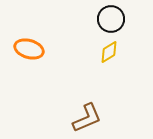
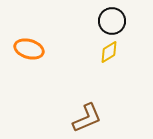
black circle: moved 1 px right, 2 px down
